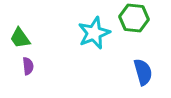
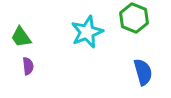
green hexagon: rotated 16 degrees clockwise
cyan star: moved 7 px left, 1 px up
green trapezoid: moved 1 px right, 1 px up
